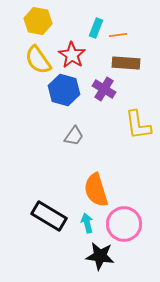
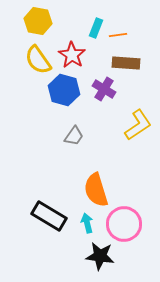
yellow L-shape: rotated 116 degrees counterclockwise
